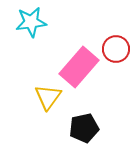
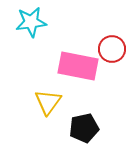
red circle: moved 4 px left
pink rectangle: moved 1 px left, 1 px up; rotated 60 degrees clockwise
yellow triangle: moved 5 px down
